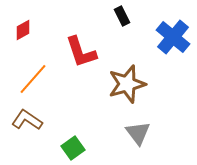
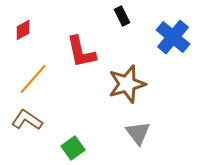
red L-shape: rotated 6 degrees clockwise
